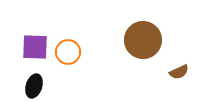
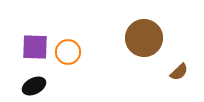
brown circle: moved 1 px right, 2 px up
brown semicircle: rotated 18 degrees counterclockwise
black ellipse: rotated 45 degrees clockwise
